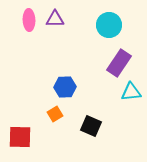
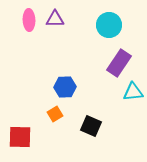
cyan triangle: moved 2 px right
